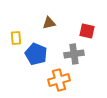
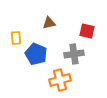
orange cross: moved 1 px right
